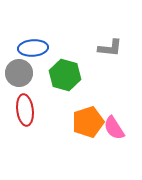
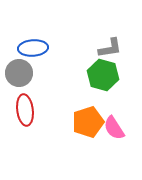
gray L-shape: rotated 15 degrees counterclockwise
green hexagon: moved 38 px right
